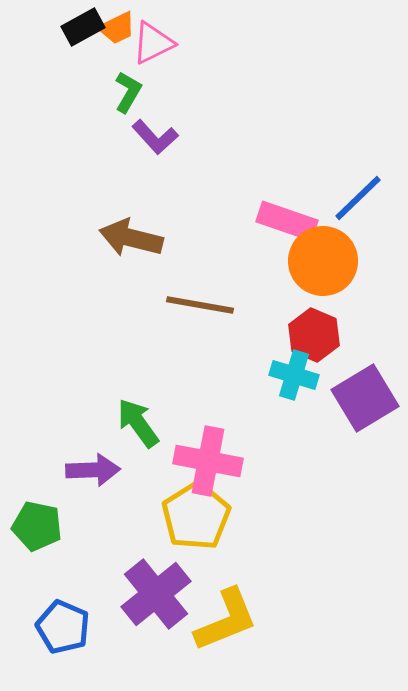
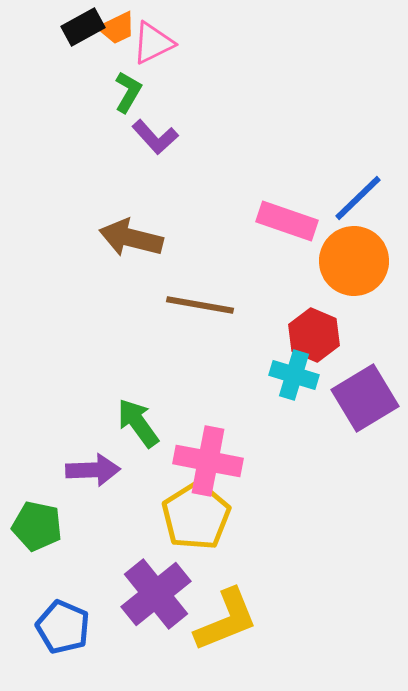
orange circle: moved 31 px right
